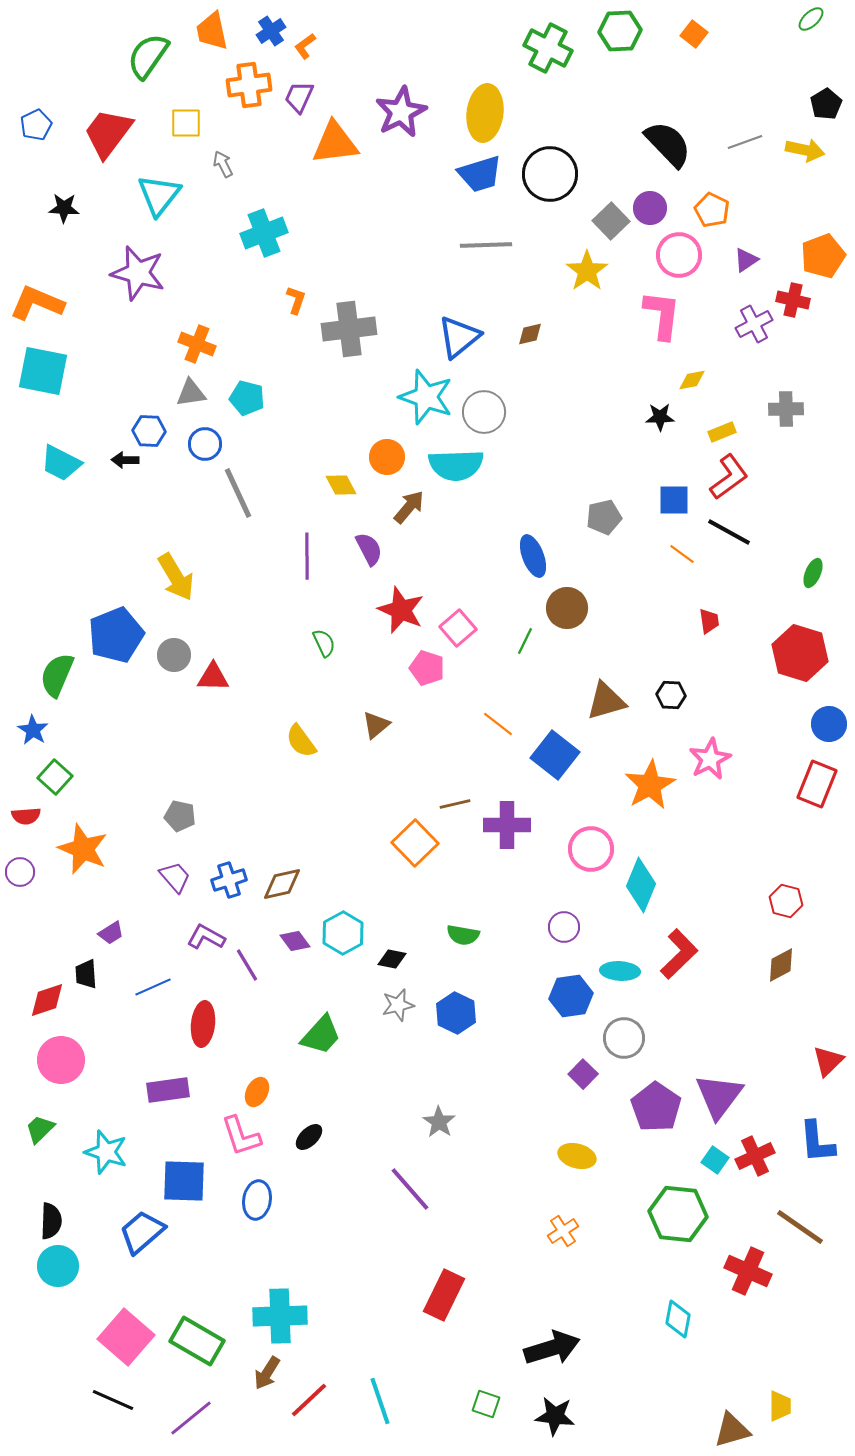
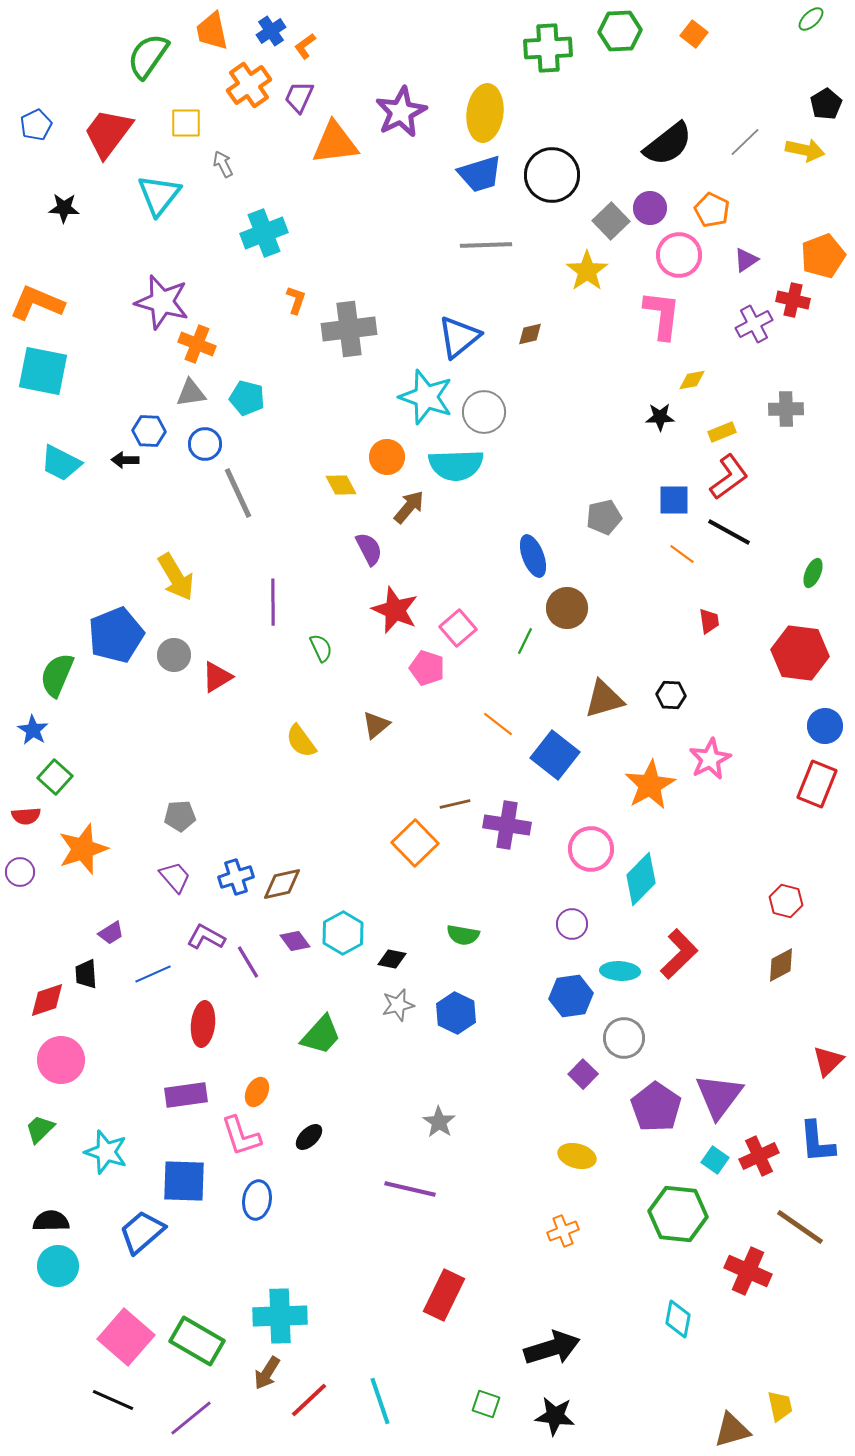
green cross at (548, 48): rotated 30 degrees counterclockwise
orange cross at (249, 85): rotated 27 degrees counterclockwise
gray line at (745, 142): rotated 24 degrees counterclockwise
black semicircle at (668, 144): rotated 96 degrees clockwise
black circle at (550, 174): moved 2 px right, 1 px down
purple star at (138, 273): moved 24 px right, 29 px down
purple line at (307, 556): moved 34 px left, 46 px down
red star at (401, 610): moved 6 px left
green semicircle at (324, 643): moved 3 px left, 5 px down
red hexagon at (800, 653): rotated 10 degrees counterclockwise
red triangle at (213, 677): moved 4 px right; rotated 32 degrees counterclockwise
brown triangle at (606, 701): moved 2 px left, 2 px up
blue circle at (829, 724): moved 4 px left, 2 px down
gray pentagon at (180, 816): rotated 16 degrees counterclockwise
purple cross at (507, 825): rotated 9 degrees clockwise
orange star at (83, 849): rotated 30 degrees clockwise
blue cross at (229, 880): moved 7 px right, 3 px up
cyan diamond at (641, 885): moved 6 px up; rotated 22 degrees clockwise
purple circle at (564, 927): moved 8 px right, 3 px up
purple line at (247, 965): moved 1 px right, 3 px up
blue line at (153, 987): moved 13 px up
purple rectangle at (168, 1090): moved 18 px right, 5 px down
red cross at (755, 1156): moved 4 px right
purple line at (410, 1189): rotated 36 degrees counterclockwise
black semicircle at (51, 1221): rotated 93 degrees counterclockwise
orange cross at (563, 1231): rotated 12 degrees clockwise
yellow trapezoid at (780, 1406): rotated 12 degrees counterclockwise
